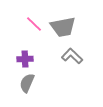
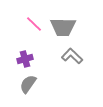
gray trapezoid: rotated 12 degrees clockwise
purple cross: rotated 14 degrees counterclockwise
gray semicircle: moved 1 px right, 1 px down; rotated 12 degrees clockwise
